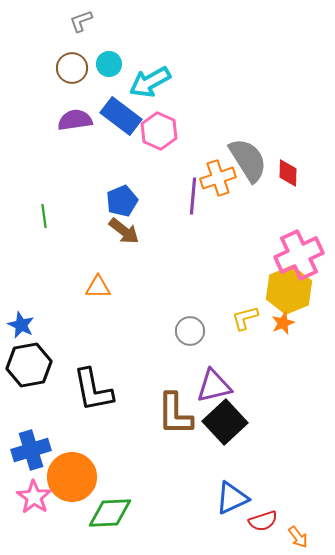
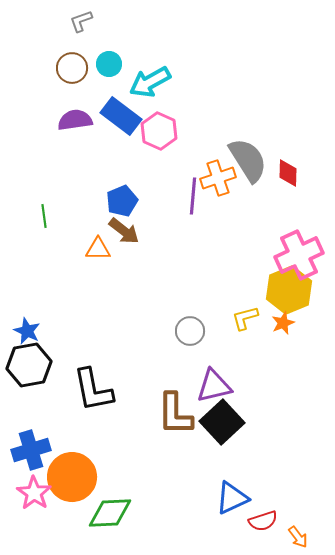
orange triangle: moved 38 px up
blue star: moved 6 px right, 6 px down
black square: moved 3 px left
pink star: moved 4 px up
